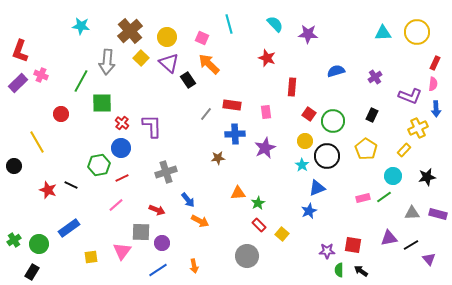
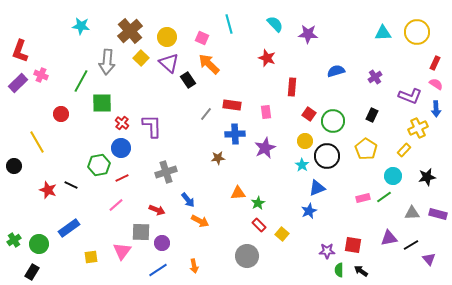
pink semicircle at (433, 84): moved 3 px right; rotated 64 degrees counterclockwise
